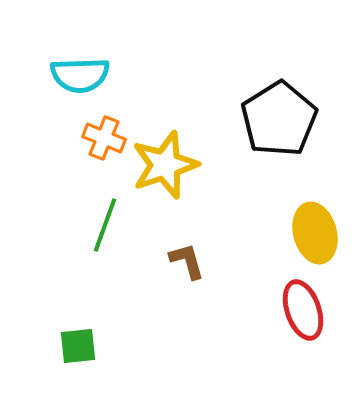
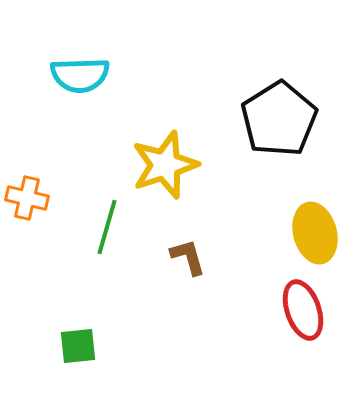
orange cross: moved 77 px left, 60 px down; rotated 9 degrees counterclockwise
green line: moved 2 px right, 2 px down; rotated 4 degrees counterclockwise
brown L-shape: moved 1 px right, 4 px up
